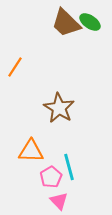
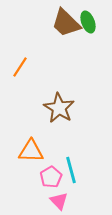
green ellipse: moved 2 px left; rotated 35 degrees clockwise
orange line: moved 5 px right
cyan line: moved 2 px right, 3 px down
